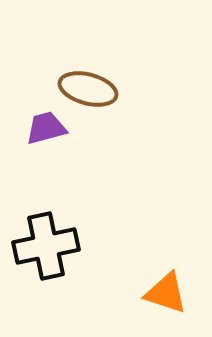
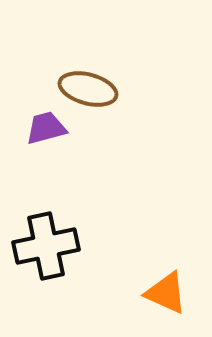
orange triangle: rotated 6 degrees clockwise
